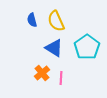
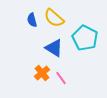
yellow semicircle: moved 2 px left, 3 px up; rotated 25 degrees counterclockwise
cyan pentagon: moved 2 px left, 9 px up; rotated 10 degrees counterclockwise
pink line: rotated 40 degrees counterclockwise
